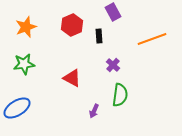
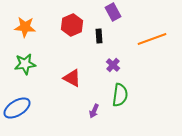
orange star: moved 1 px left; rotated 25 degrees clockwise
green star: moved 1 px right
